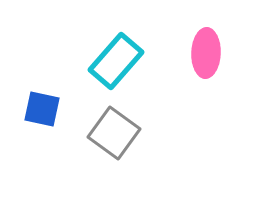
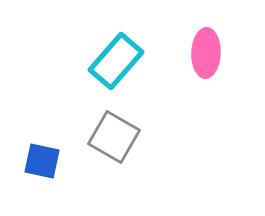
blue square: moved 52 px down
gray square: moved 4 px down; rotated 6 degrees counterclockwise
